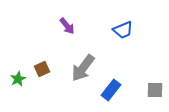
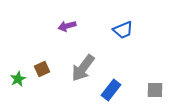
purple arrow: rotated 114 degrees clockwise
